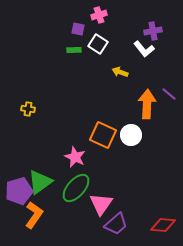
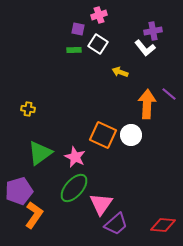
white L-shape: moved 1 px right, 1 px up
green triangle: moved 29 px up
green ellipse: moved 2 px left
